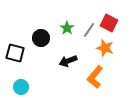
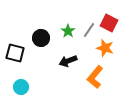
green star: moved 1 px right, 3 px down
